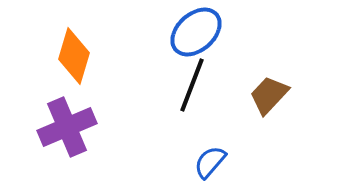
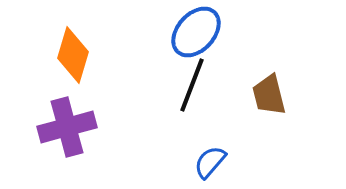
blue ellipse: rotated 6 degrees counterclockwise
orange diamond: moved 1 px left, 1 px up
brown trapezoid: rotated 57 degrees counterclockwise
purple cross: rotated 8 degrees clockwise
